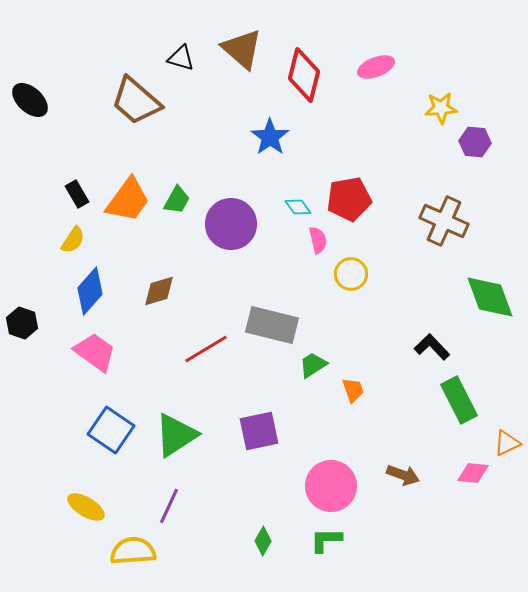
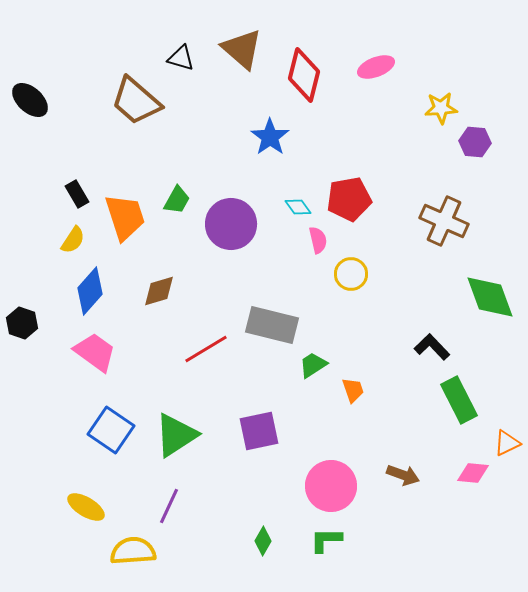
orange trapezoid at (128, 200): moved 3 px left, 17 px down; rotated 54 degrees counterclockwise
